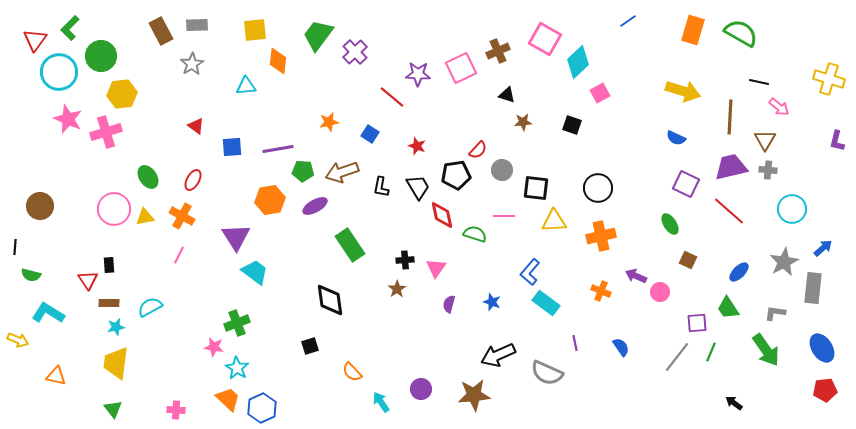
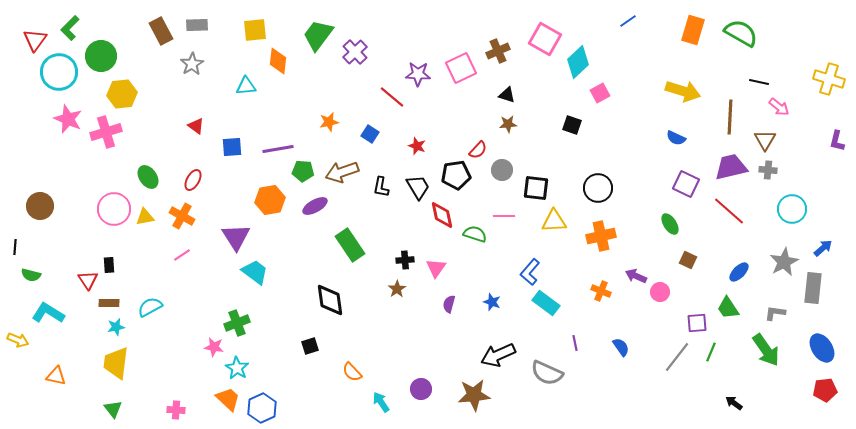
brown star at (523, 122): moved 15 px left, 2 px down
pink line at (179, 255): moved 3 px right; rotated 30 degrees clockwise
